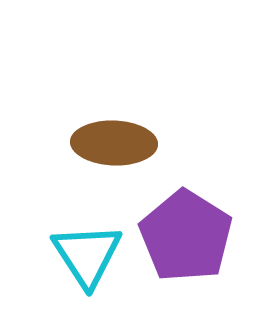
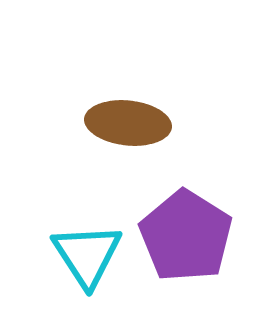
brown ellipse: moved 14 px right, 20 px up; rotated 4 degrees clockwise
